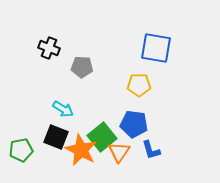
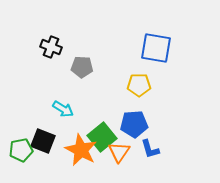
black cross: moved 2 px right, 1 px up
blue pentagon: rotated 12 degrees counterclockwise
black square: moved 13 px left, 4 px down
blue L-shape: moved 1 px left, 1 px up
